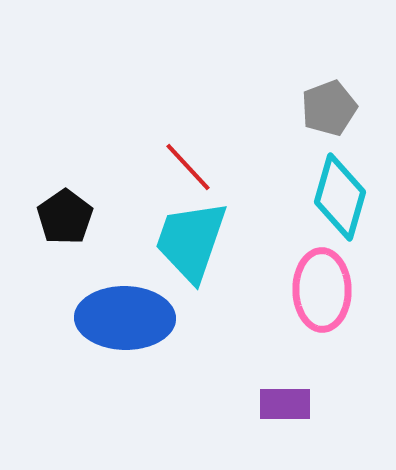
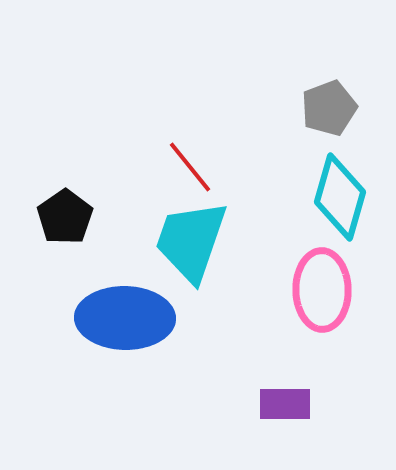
red line: moved 2 px right; rotated 4 degrees clockwise
